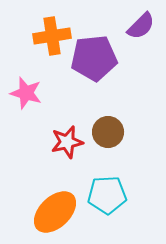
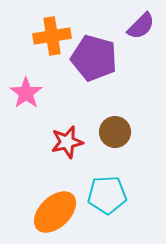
purple pentagon: rotated 21 degrees clockwise
pink star: rotated 20 degrees clockwise
brown circle: moved 7 px right
